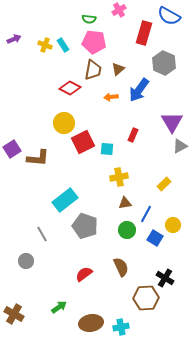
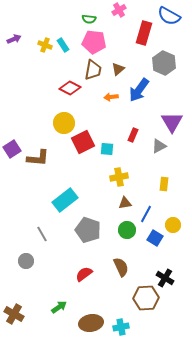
gray triangle at (180, 146): moved 21 px left
yellow rectangle at (164, 184): rotated 40 degrees counterclockwise
gray pentagon at (85, 226): moved 3 px right, 4 px down
